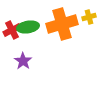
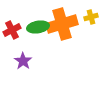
yellow cross: moved 2 px right
green ellipse: moved 10 px right
